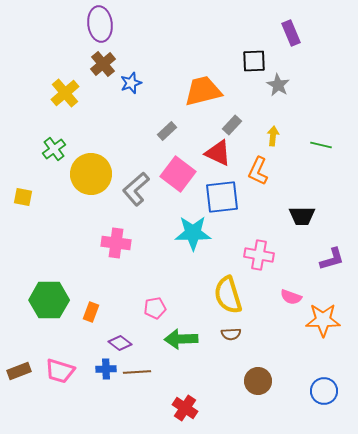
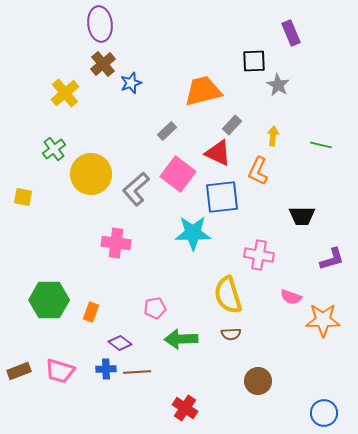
blue circle at (324, 391): moved 22 px down
